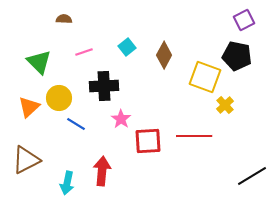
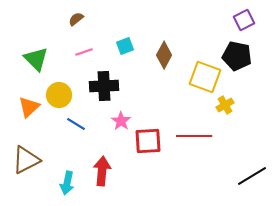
brown semicircle: moved 12 px right; rotated 42 degrees counterclockwise
cyan square: moved 2 px left, 1 px up; rotated 18 degrees clockwise
green triangle: moved 3 px left, 3 px up
yellow circle: moved 3 px up
yellow cross: rotated 12 degrees clockwise
pink star: moved 2 px down
